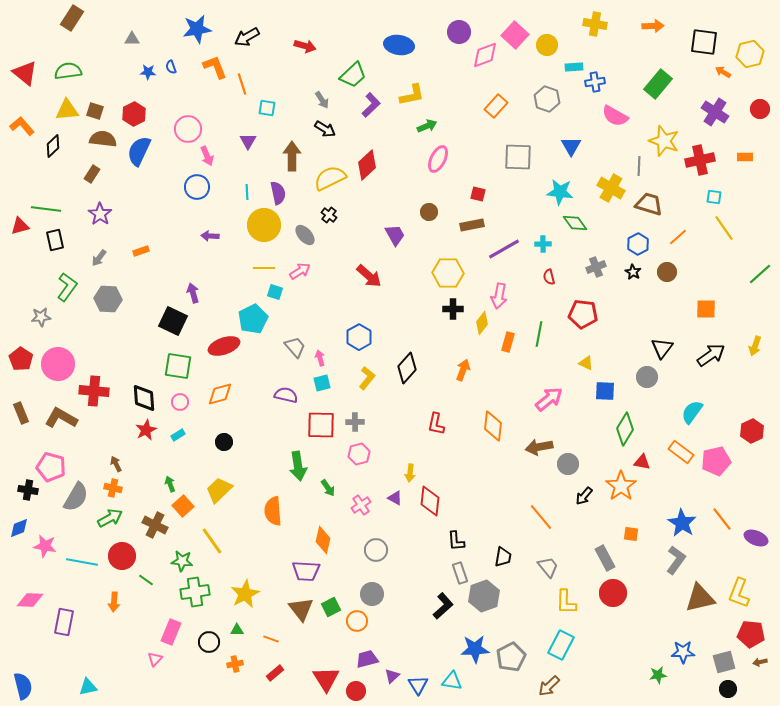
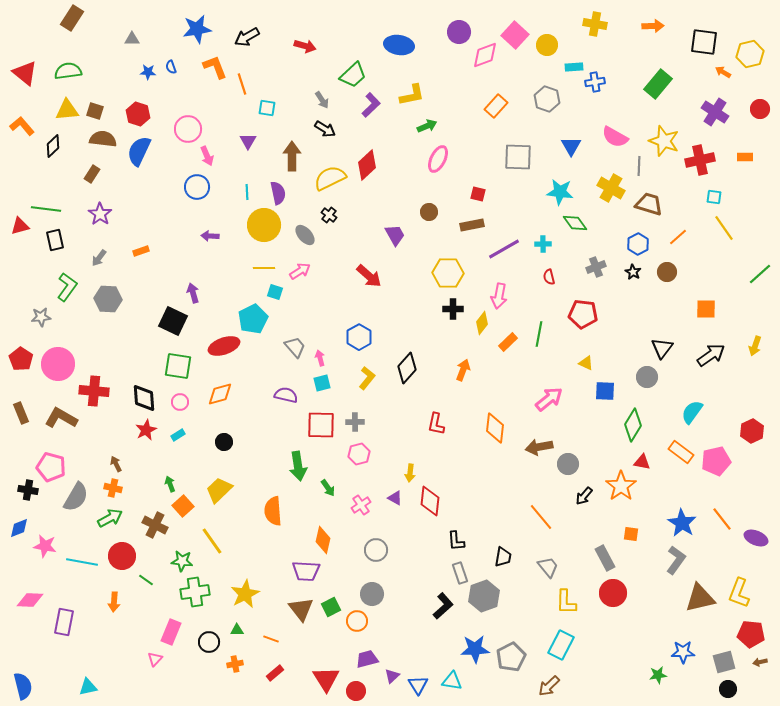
red hexagon at (134, 114): moved 4 px right; rotated 15 degrees counterclockwise
pink semicircle at (615, 116): moved 21 px down
orange rectangle at (508, 342): rotated 30 degrees clockwise
orange diamond at (493, 426): moved 2 px right, 2 px down
green diamond at (625, 429): moved 8 px right, 4 px up
